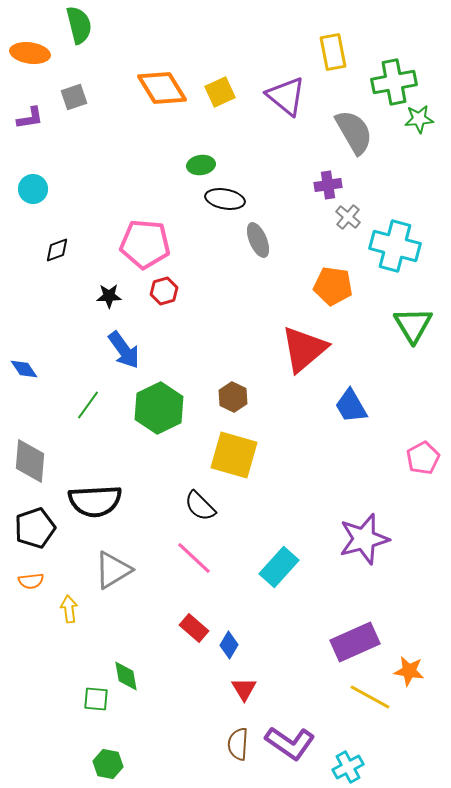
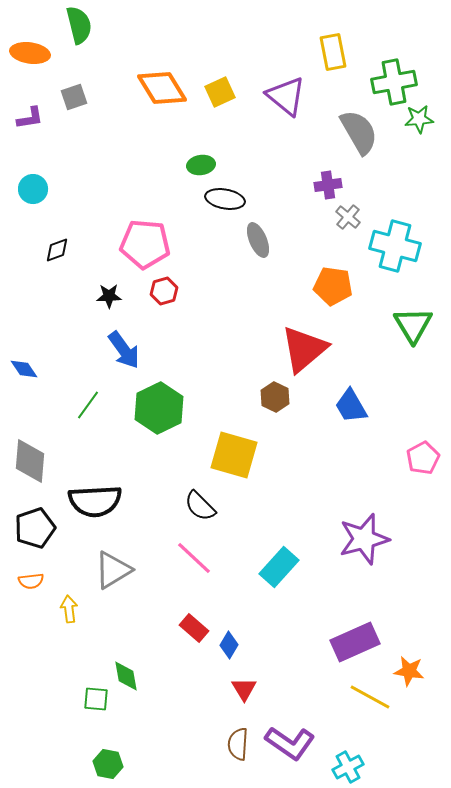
gray semicircle at (354, 132): moved 5 px right
brown hexagon at (233, 397): moved 42 px right
